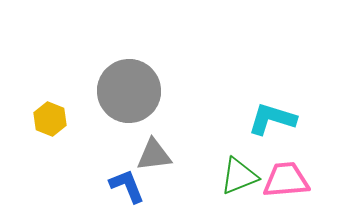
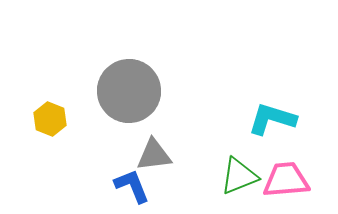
blue L-shape: moved 5 px right
